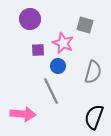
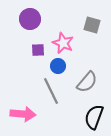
gray square: moved 7 px right
gray semicircle: moved 6 px left, 10 px down; rotated 25 degrees clockwise
